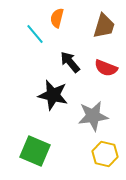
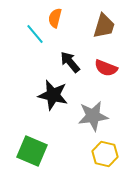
orange semicircle: moved 2 px left
green square: moved 3 px left
